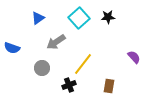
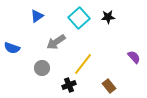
blue triangle: moved 1 px left, 2 px up
brown rectangle: rotated 48 degrees counterclockwise
